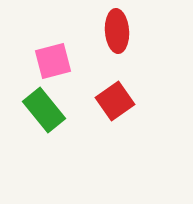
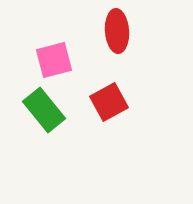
pink square: moved 1 px right, 1 px up
red square: moved 6 px left, 1 px down; rotated 6 degrees clockwise
